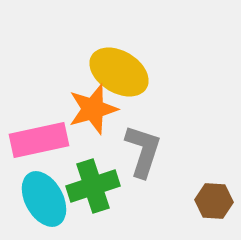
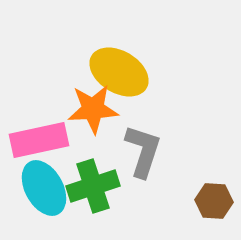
orange star: rotated 12 degrees clockwise
cyan ellipse: moved 11 px up
